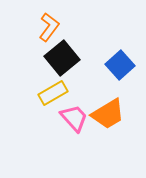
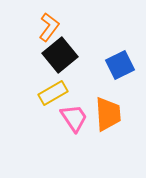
black square: moved 2 px left, 3 px up
blue square: rotated 16 degrees clockwise
orange trapezoid: rotated 63 degrees counterclockwise
pink trapezoid: rotated 8 degrees clockwise
